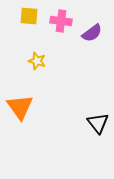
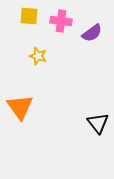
yellow star: moved 1 px right, 5 px up
